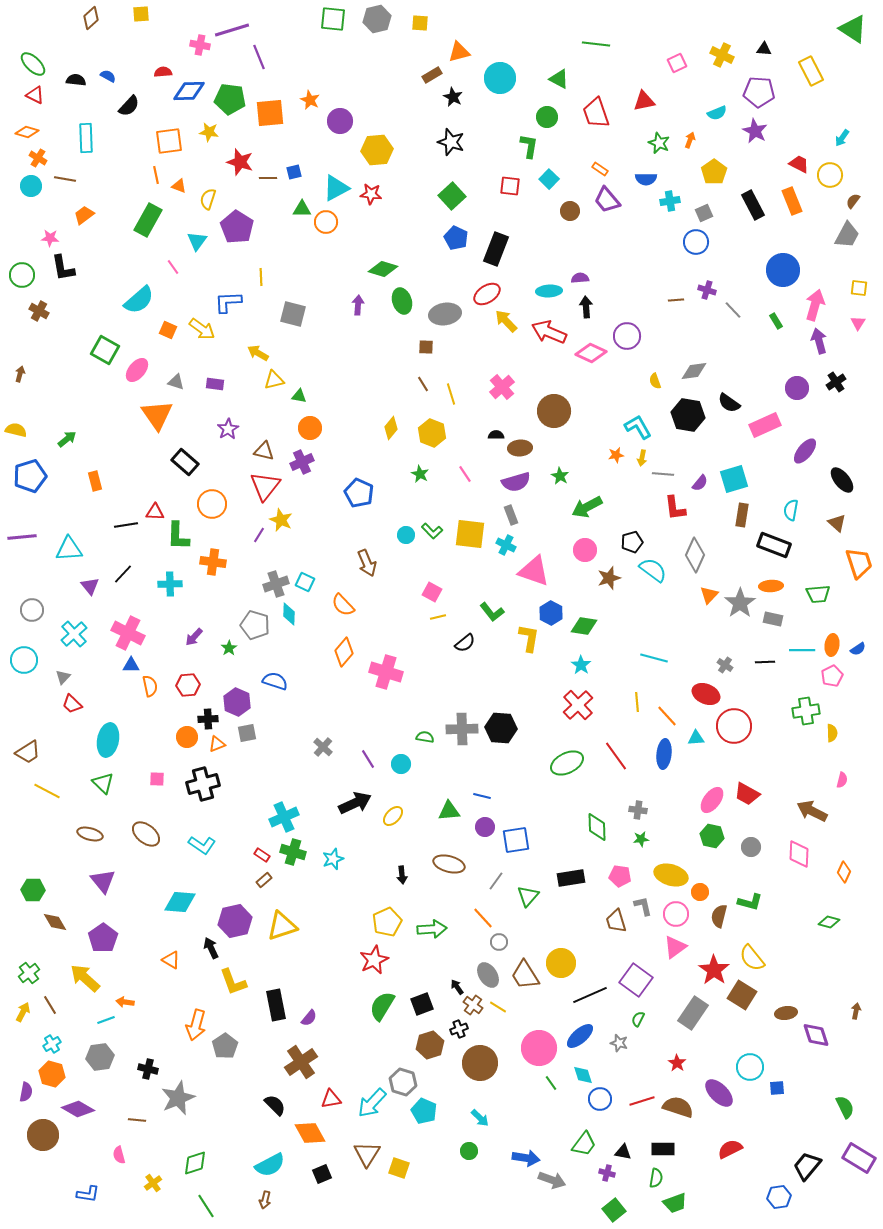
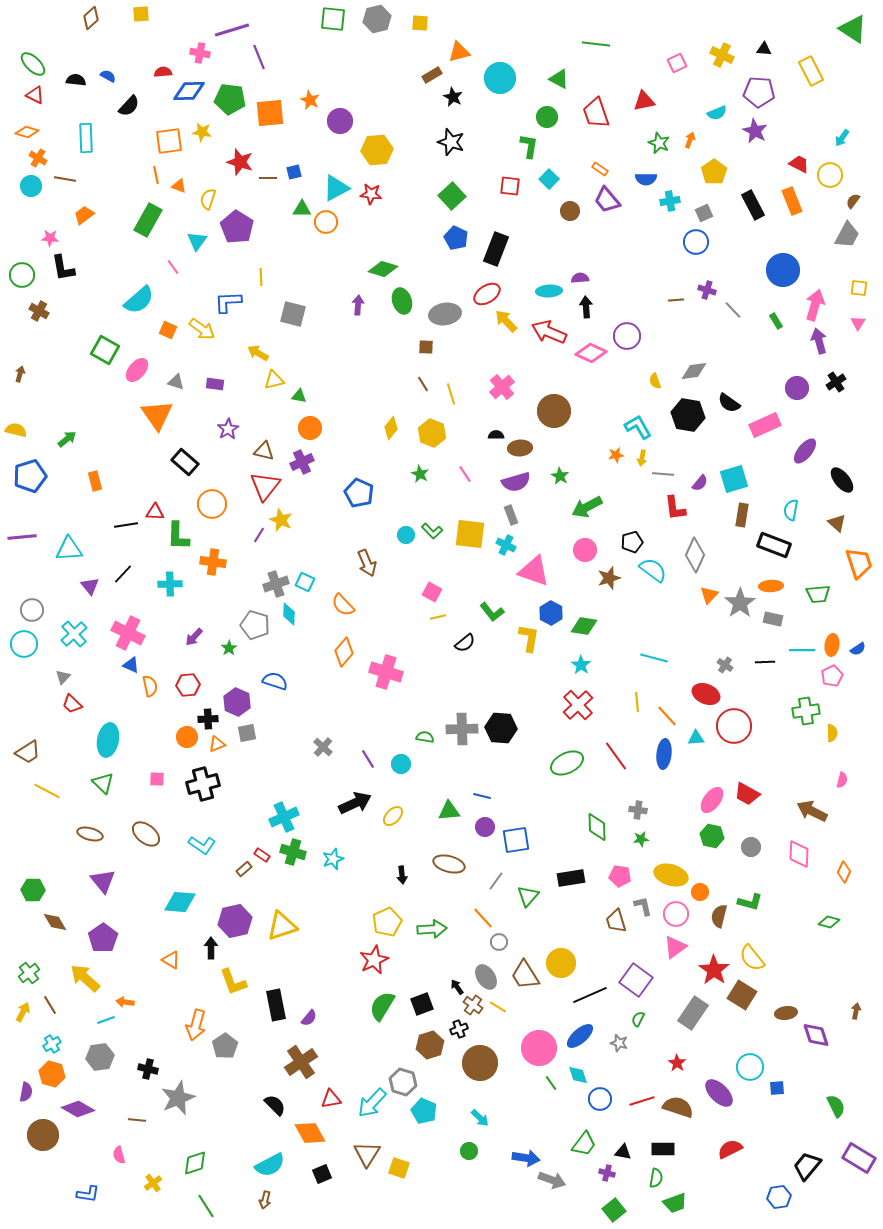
pink cross at (200, 45): moved 8 px down
yellow star at (209, 132): moved 7 px left
cyan circle at (24, 660): moved 16 px up
blue triangle at (131, 665): rotated 24 degrees clockwise
brown rectangle at (264, 880): moved 20 px left, 11 px up
black arrow at (211, 948): rotated 25 degrees clockwise
gray ellipse at (488, 975): moved 2 px left, 2 px down
cyan diamond at (583, 1075): moved 5 px left
green semicircle at (845, 1107): moved 9 px left, 1 px up
